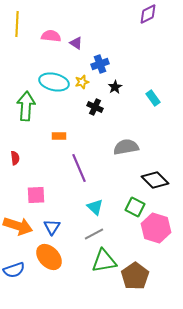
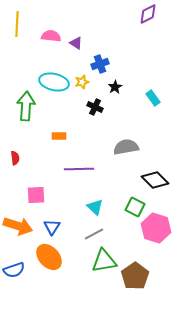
purple line: moved 1 px down; rotated 68 degrees counterclockwise
